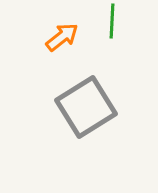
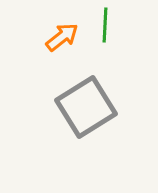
green line: moved 7 px left, 4 px down
